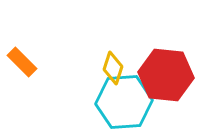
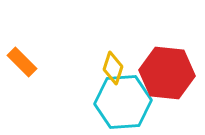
red hexagon: moved 1 px right, 2 px up
cyan hexagon: moved 1 px left
